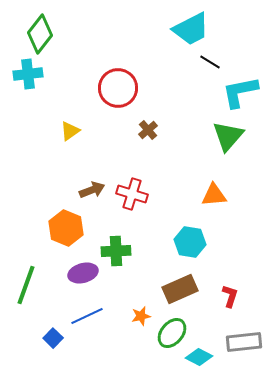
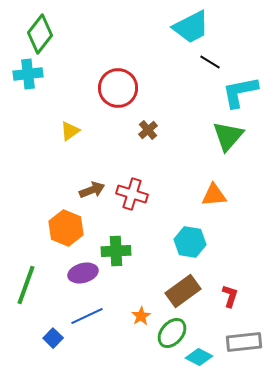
cyan trapezoid: moved 2 px up
brown rectangle: moved 3 px right, 2 px down; rotated 12 degrees counterclockwise
orange star: rotated 18 degrees counterclockwise
